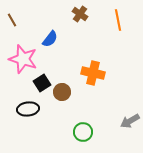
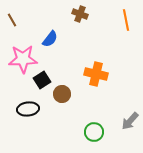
brown cross: rotated 14 degrees counterclockwise
orange line: moved 8 px right
pink star: rotated 20 degrees counterclockwise
orange cross: moved 3 px right, 1 px down
black square: moved 3 px up
brown circle: moved 2 px down
gray arrow: rotated 18 degrees counterclockwise
green circle: moved 11 px right
